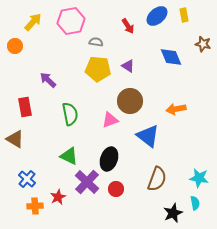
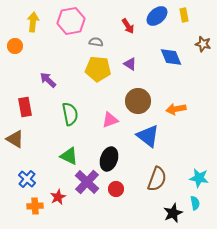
yellow arrow: rotated 36 degrees counterclockwise
purple triangle: moved 2 px right, 2 px up
brown circle: moved 8 px right
